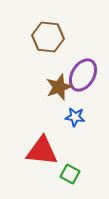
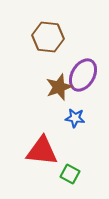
blue star: moved 1 px down
